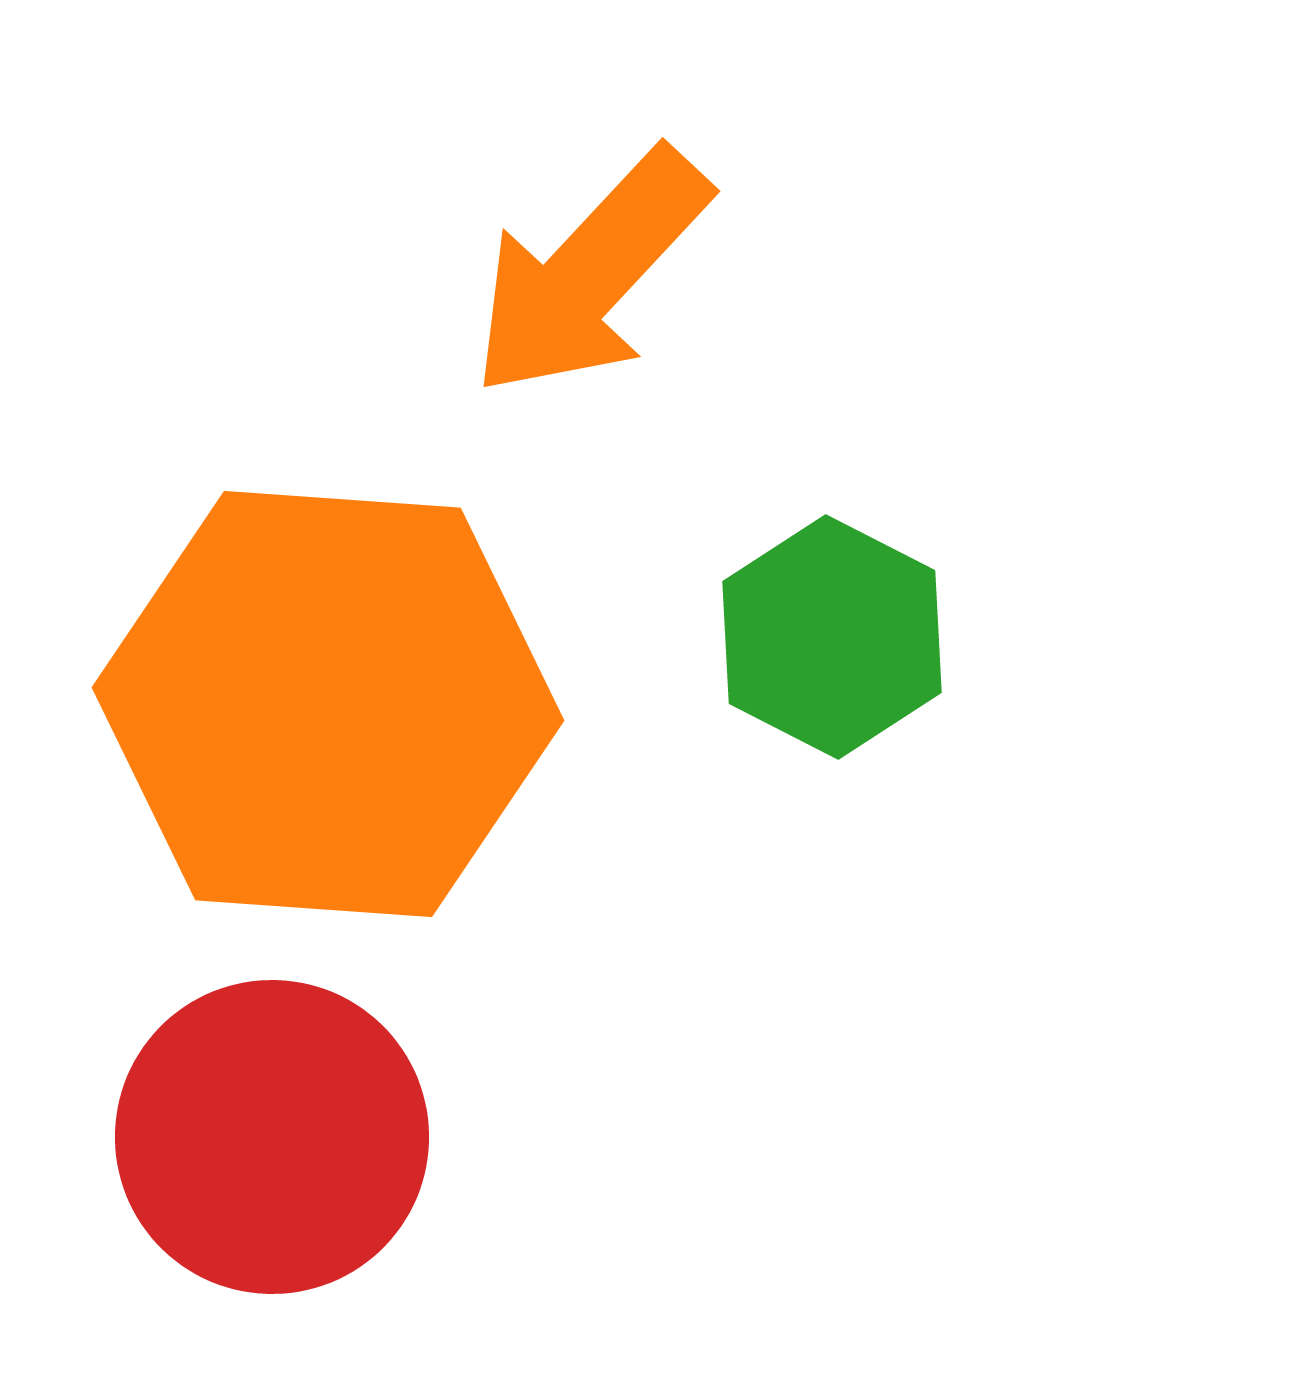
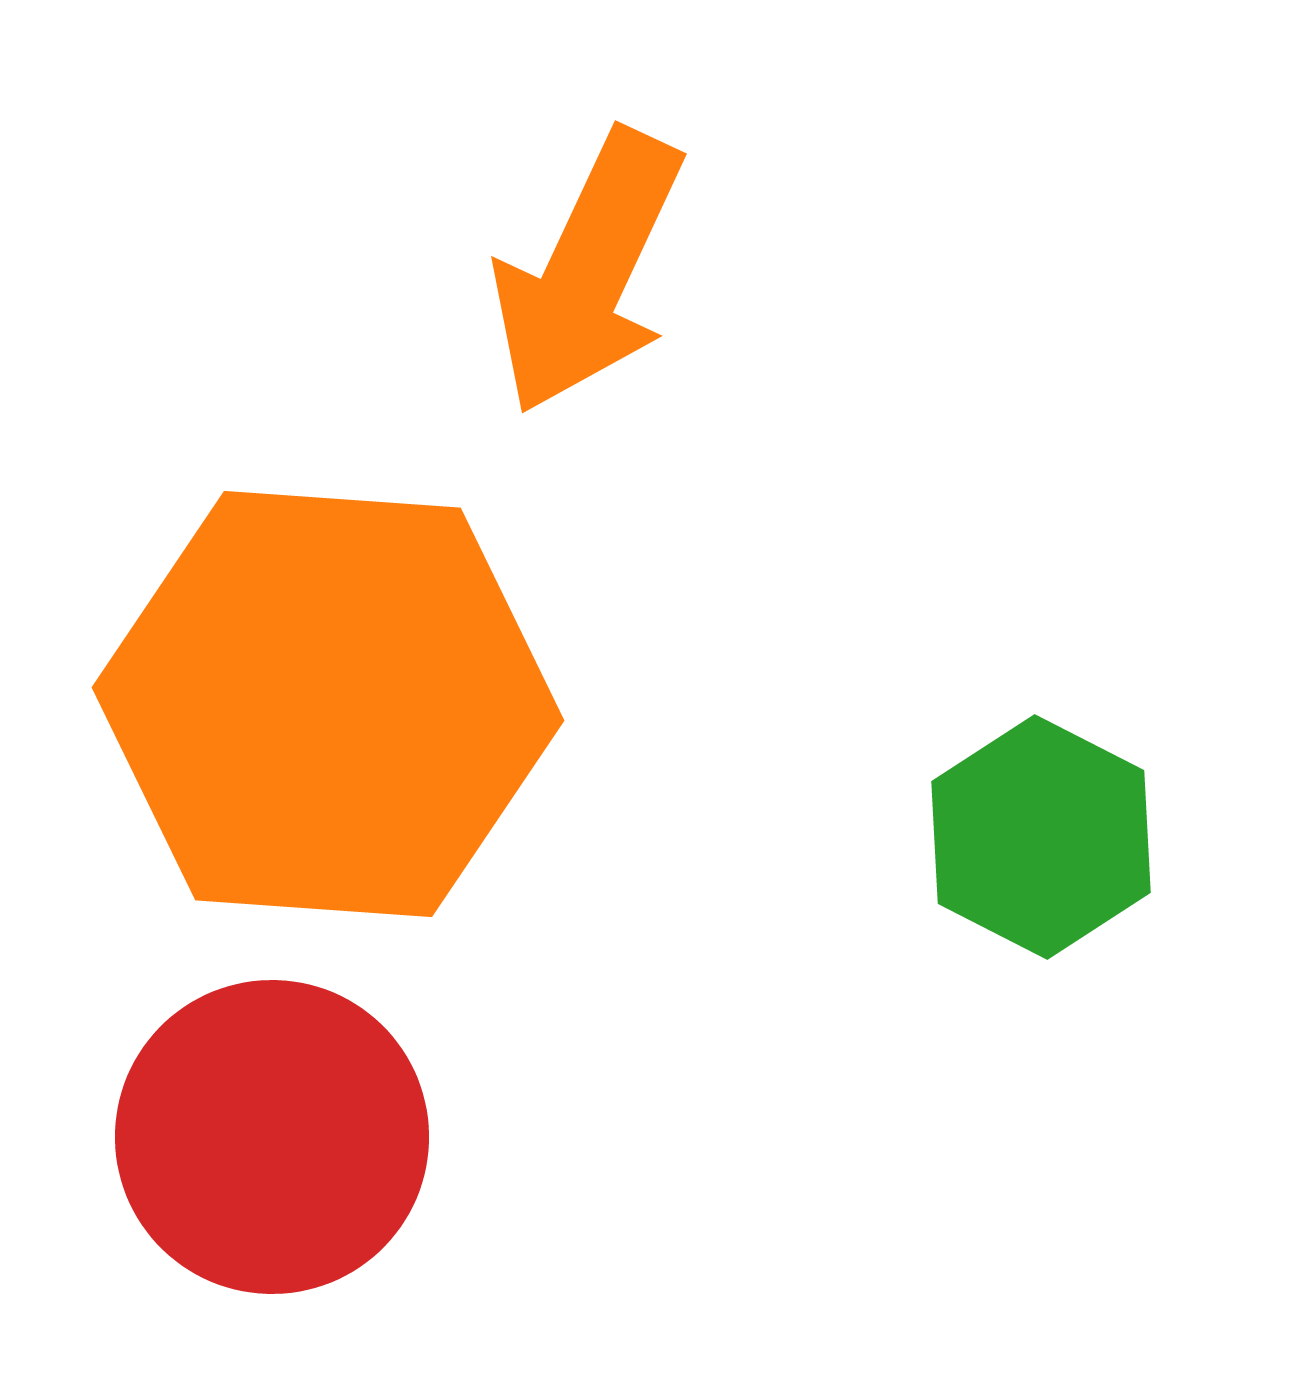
orange arrow: moved 2 px left, 1 px up; rotated 18 degrees counterclockwise
green hexagon: moved 209 px right, 200 px down
